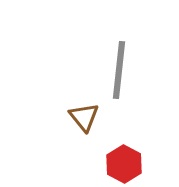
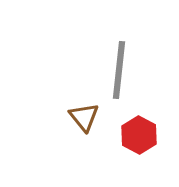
red hexagon: moved 15 px right, 29 px up
